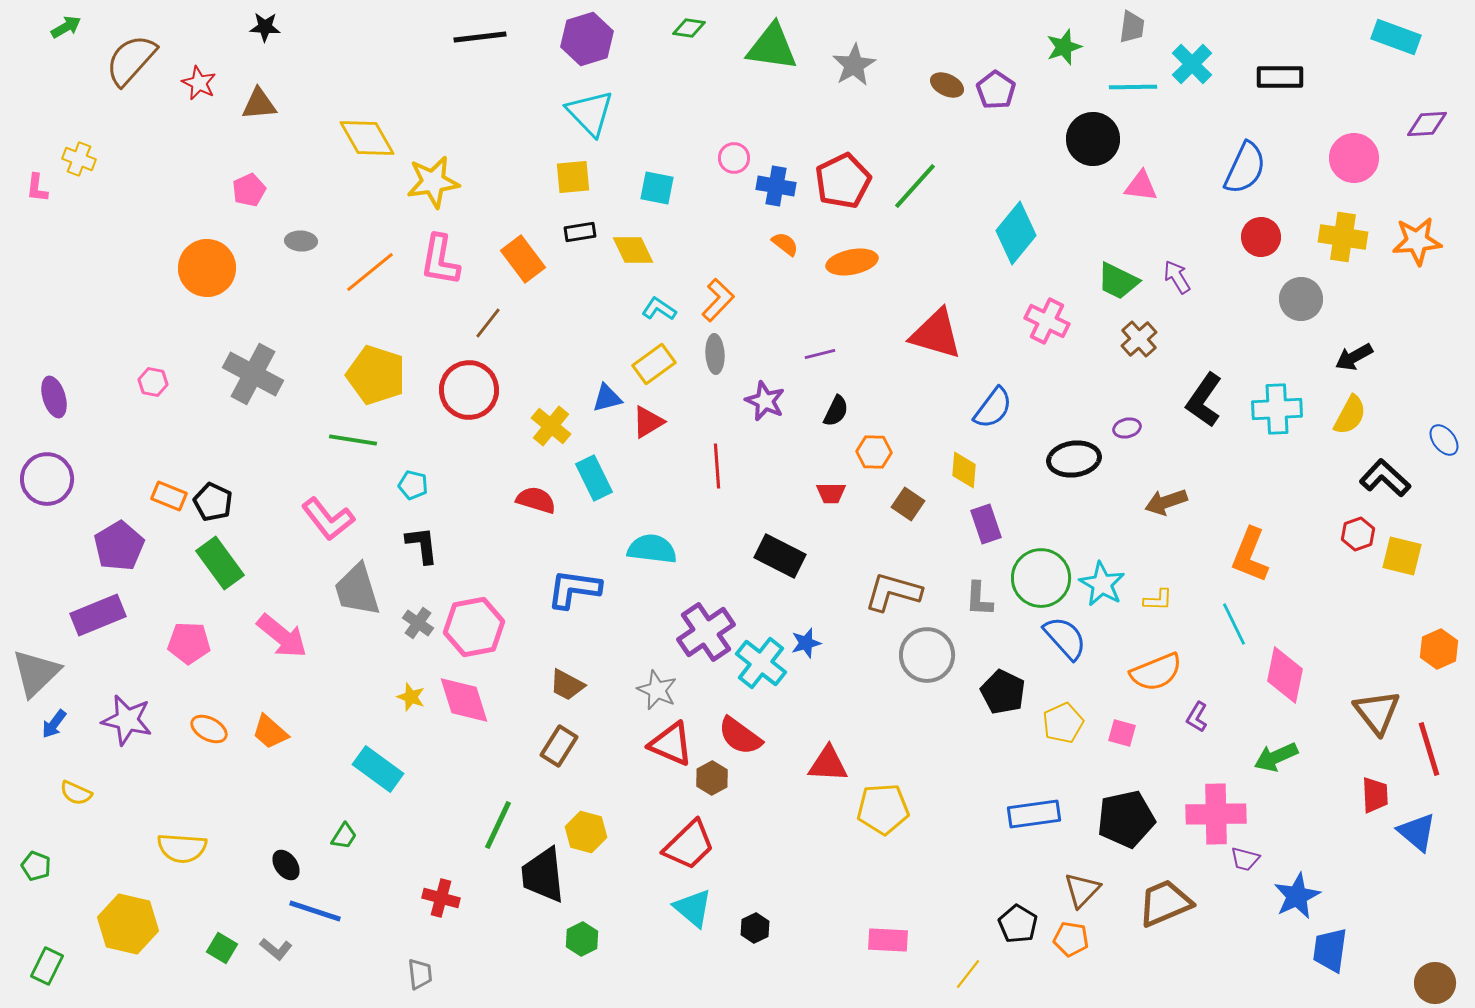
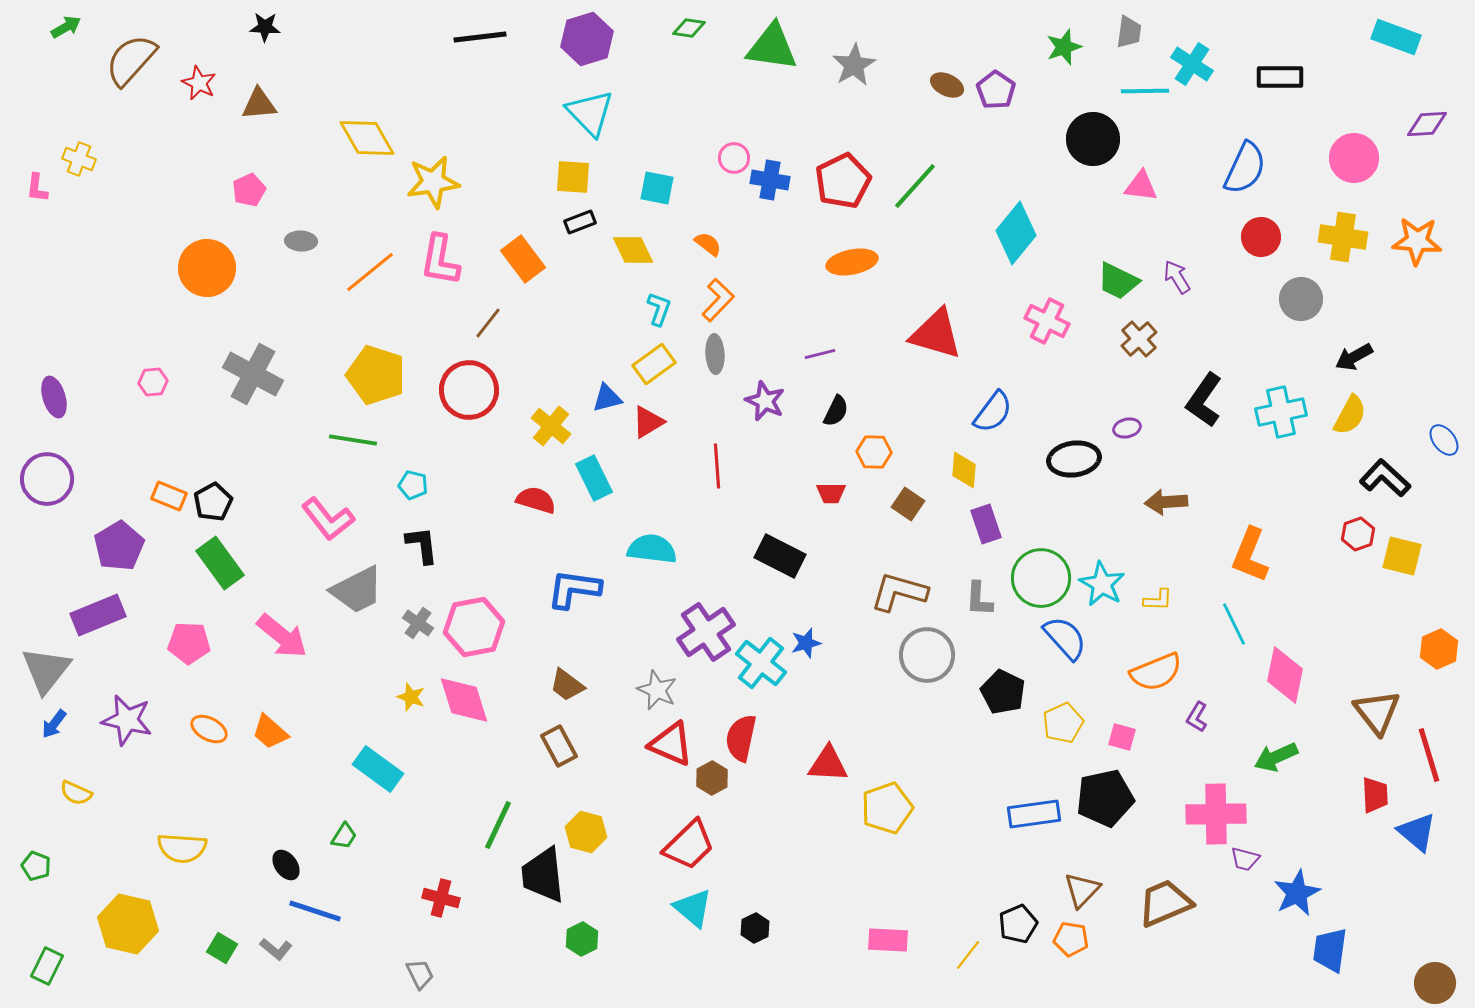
gray trapezoid at (1132, 27): moved 3 px left, 5 px down
cyan cross at (1192, 64): rotated 12 degrees counterclockwise
cyan line at (1133, 87): moved 12 px right, 4 px down
yellow square at (573, 177): rotated 9 degrees clockwise
blue cross at (776, 186): moved 6 px left, 6 px up
black rectangle at (580, 232): moved 10 px up; rotated 12 degrees counterclockwise
orange star at (1417, 241): rotated 9 degrees clockwise
orange semicircle at (785, 244): moved 77 px left
cyan L-shape at (659, 309): rotated 76 degrees clockwise
pink hexagon at (153, 382): rotated 16 degrees counterclockwise
blue semicircle at (993, 408): moved 4 px down
cyan cross at (1277, 409): moved 4 px right, 3 px down; rotated 9 degrees counterclockwise
black pentagon at (213, 502): rotated 18 degrees clockwise
brown arrow at (1166, 502): rotated 15 degrees clockwise
gray trapezoid at (357, 590): rotated 100 degrees counterclockwise
brown L-shape at (893, 592): moved 6 px right
gray triangle at (36, 673): moved 10 px right, 3 px up; rotated 8 degrees counterclockwise
brown trapezoid at (567, 685): rotated 9 degrees clockwise
pink square at (1122, 733): moved 4 px down
red semicircle at (740, 736): moved 1 px right, 2 px down; rotated 66 degrees clockwise
brown rectangle at (559, 746): rotated 60 degrees counterclockwise
red line at (1429, 749): moved 6 px down
yellow pentagon at (883, 809): moved 4 px right, 1 px up; rotated 15 degrees counterclockwise
black pentagon at (1126, 819): moved 21 px left, 21 px up
blue star at (1297, 896): moved 3 px up
black pentagon at (1018, 924): rotated 18 degrees clockwise
gray trapezoid at (420, 974): rotated 20 degrees counterclockwise
yellow line at (968, 974): moved 19 px up
